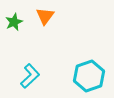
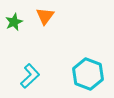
cyan hexagon: moved 1 px left, 2 px up; rotated 20 degrees counterclockwise
